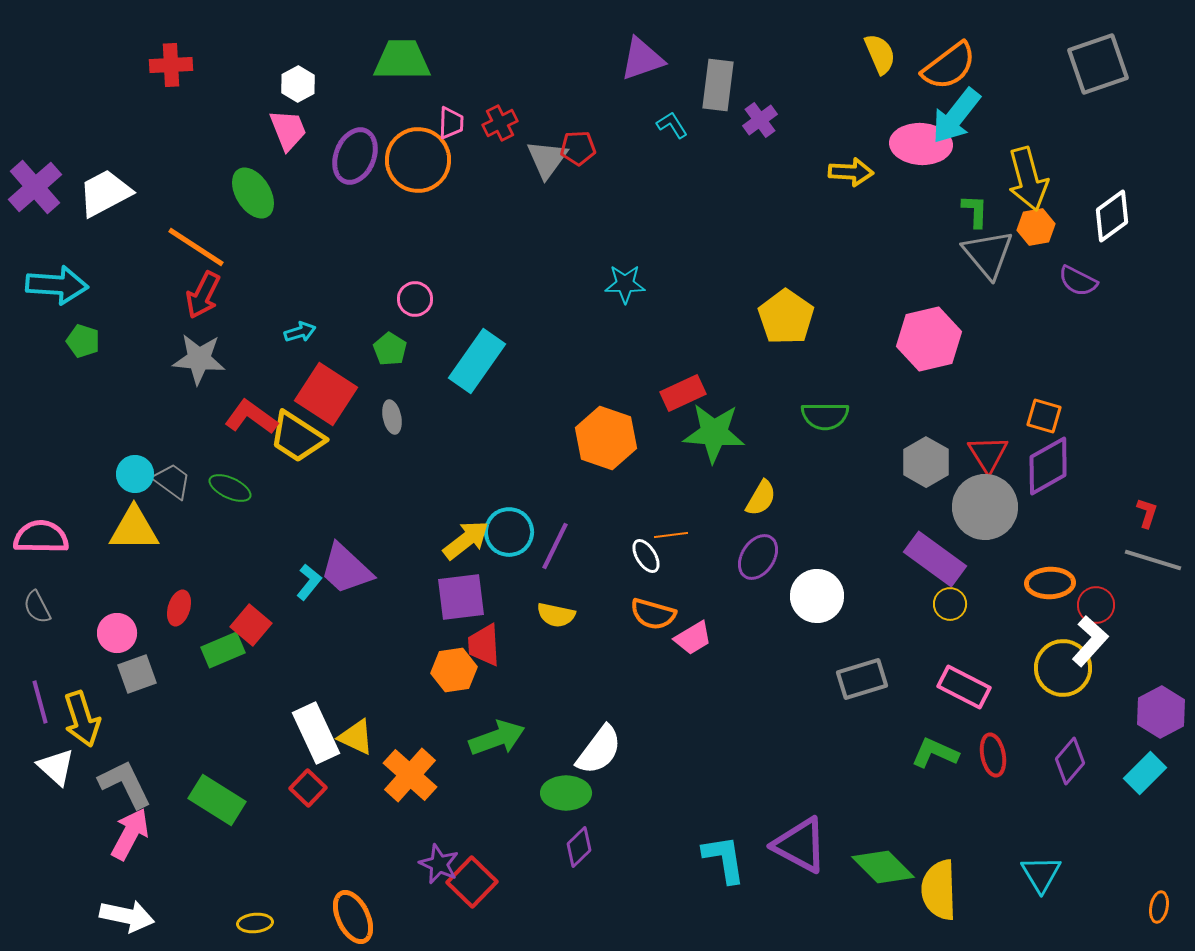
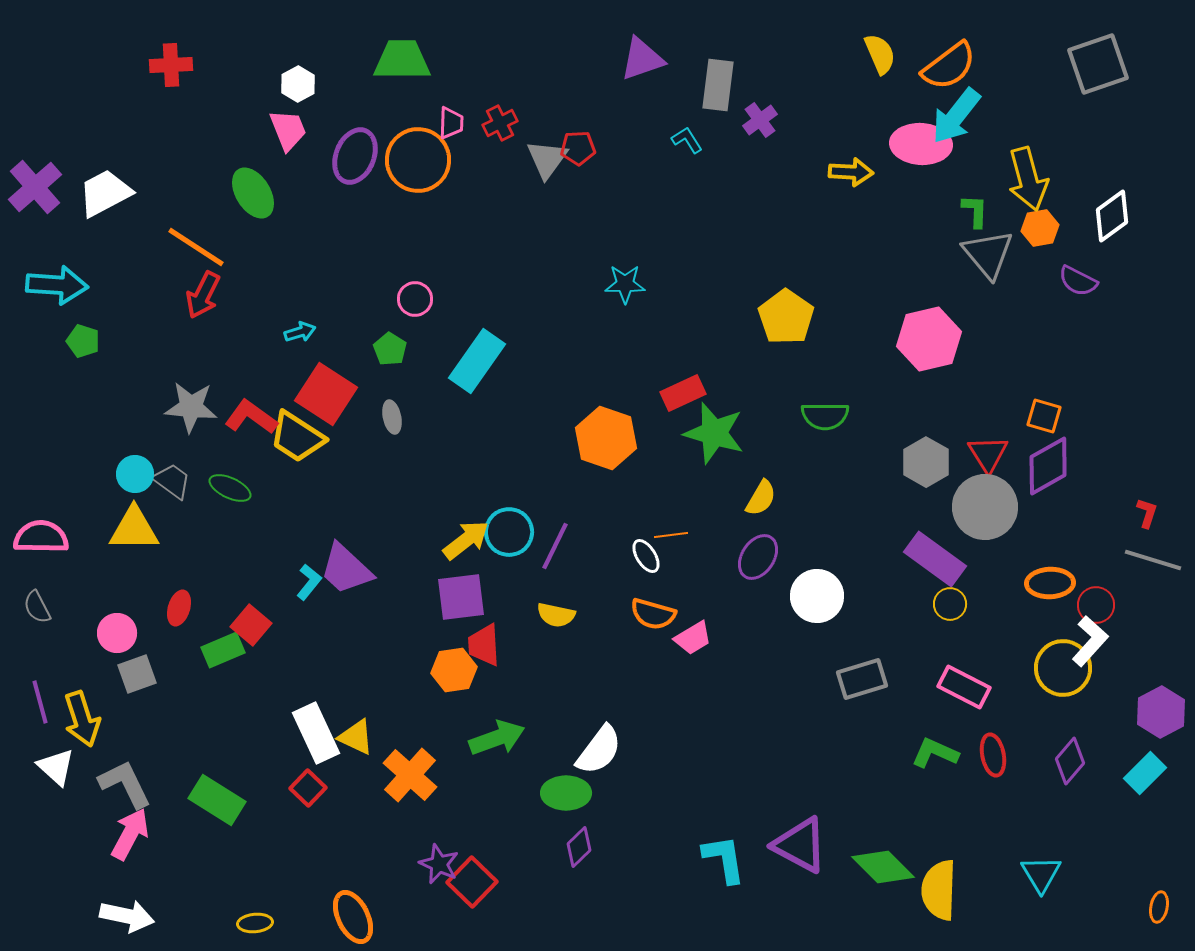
cyan L-shape at (672, 125): moved 15 px right, 15 px down
orange hexagon at (1036, 227): moved 4 px right, 1 px down
gray star at (199, 359): moved 8 px left, 48 px down
green star at (714, 433): rotated 12 degrees clockwise
yellow semicircle at (939, 890): rotated 4 degrees clockwise
